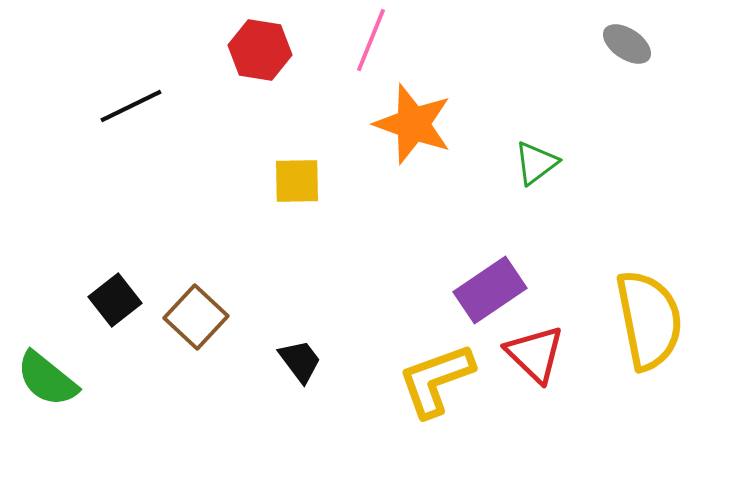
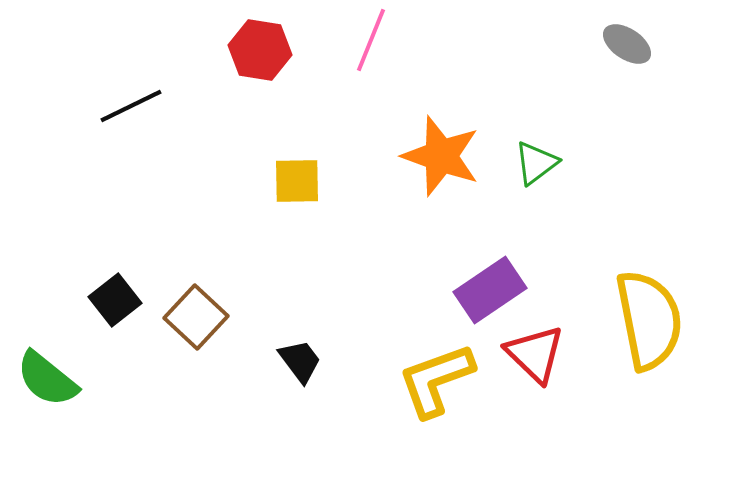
orange star: moved 28 px right, 32 px down
